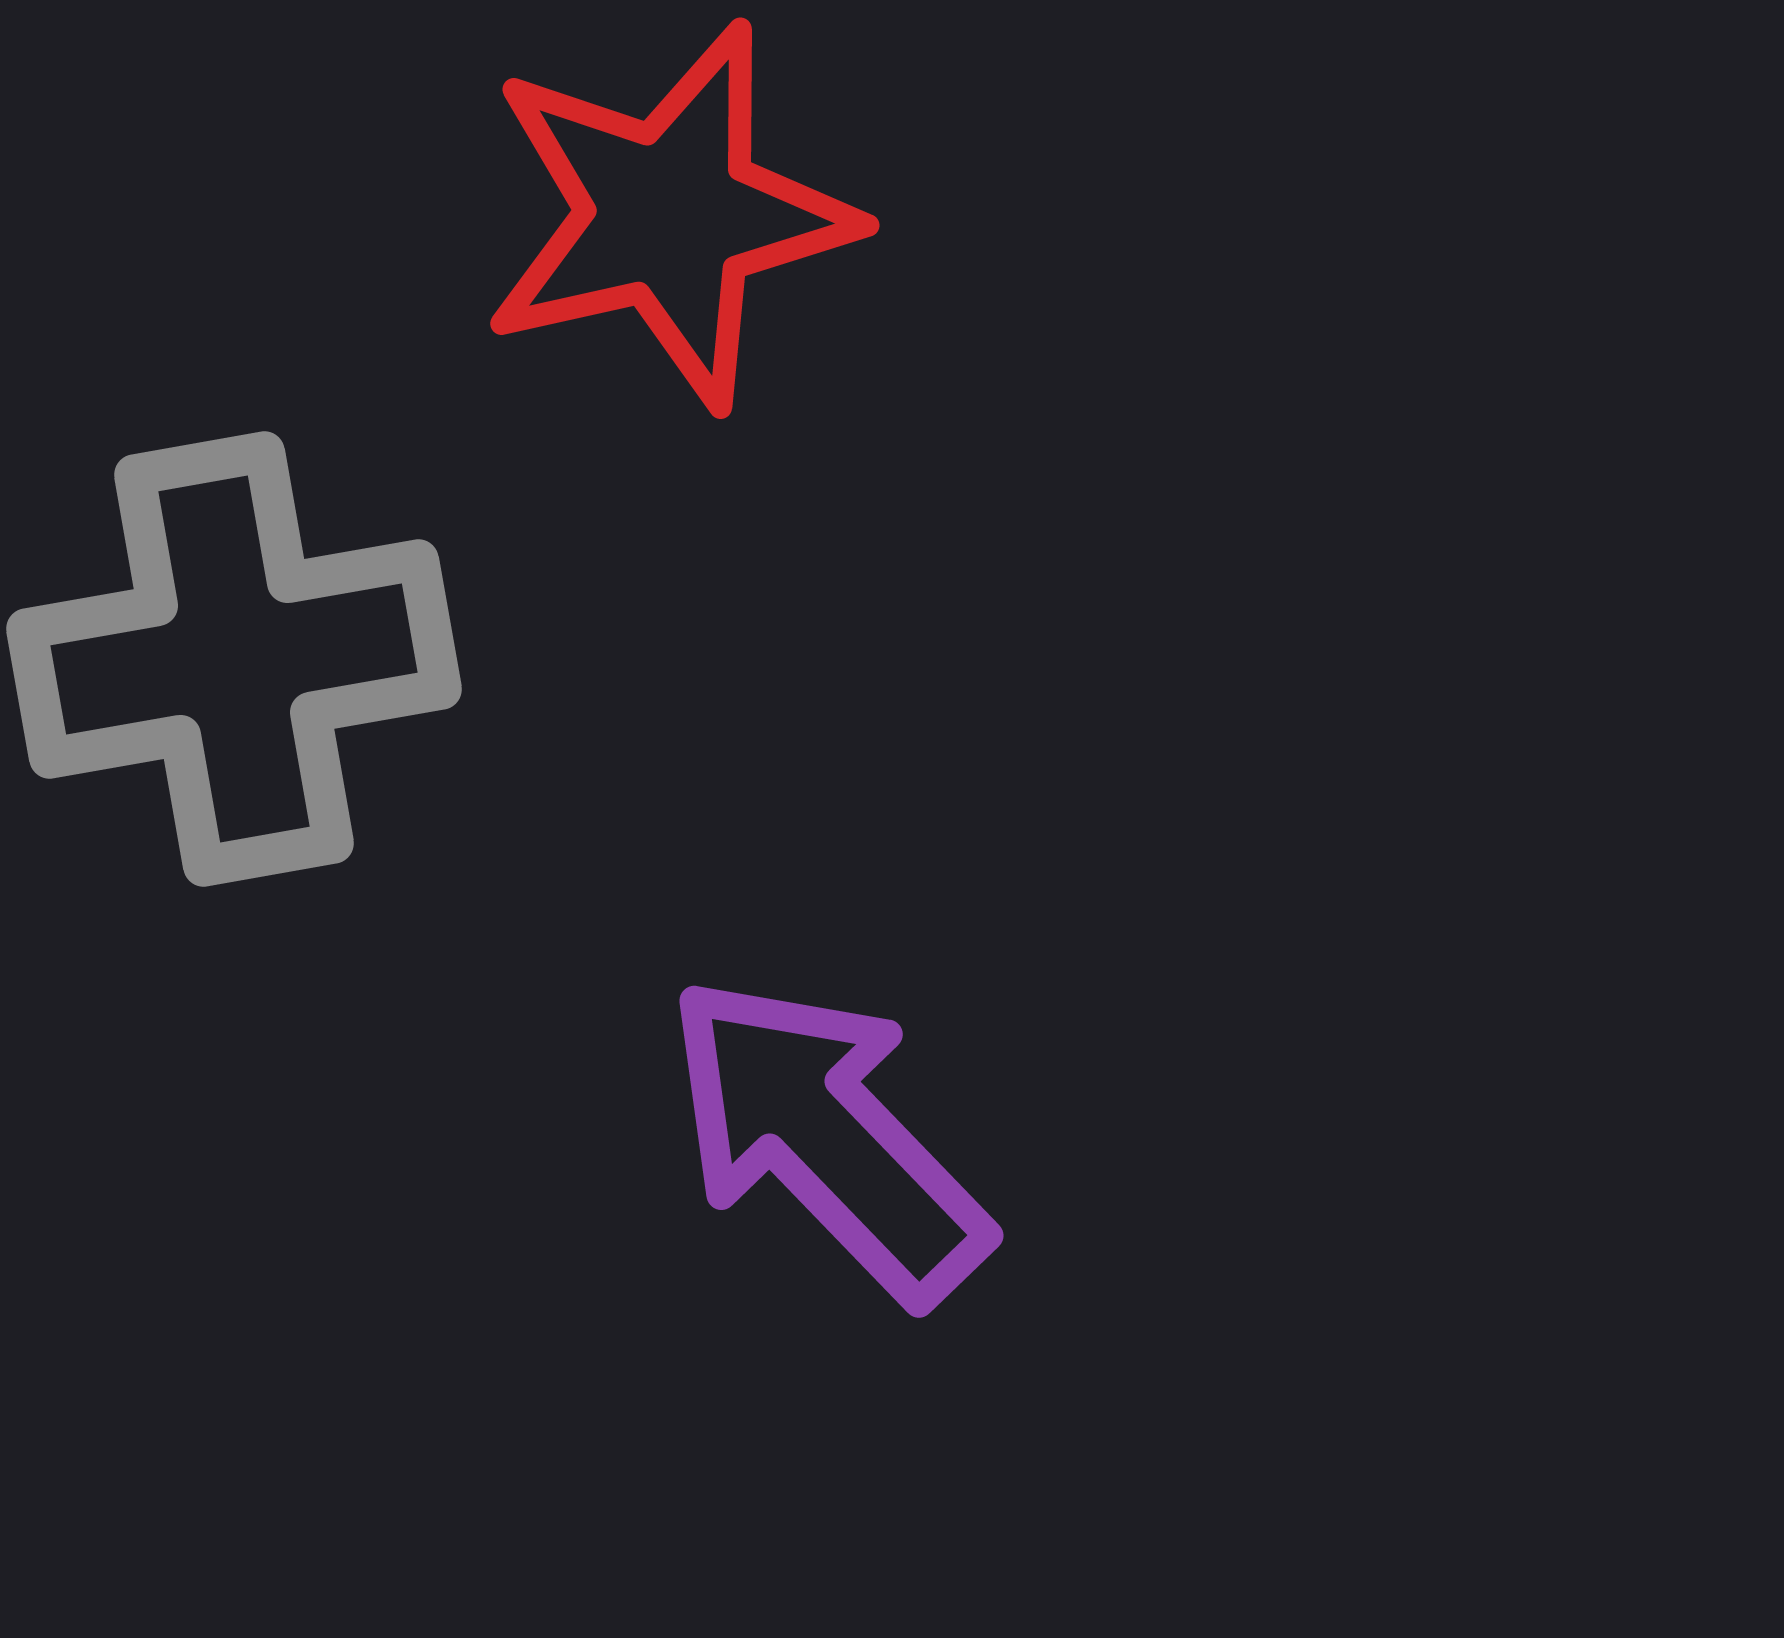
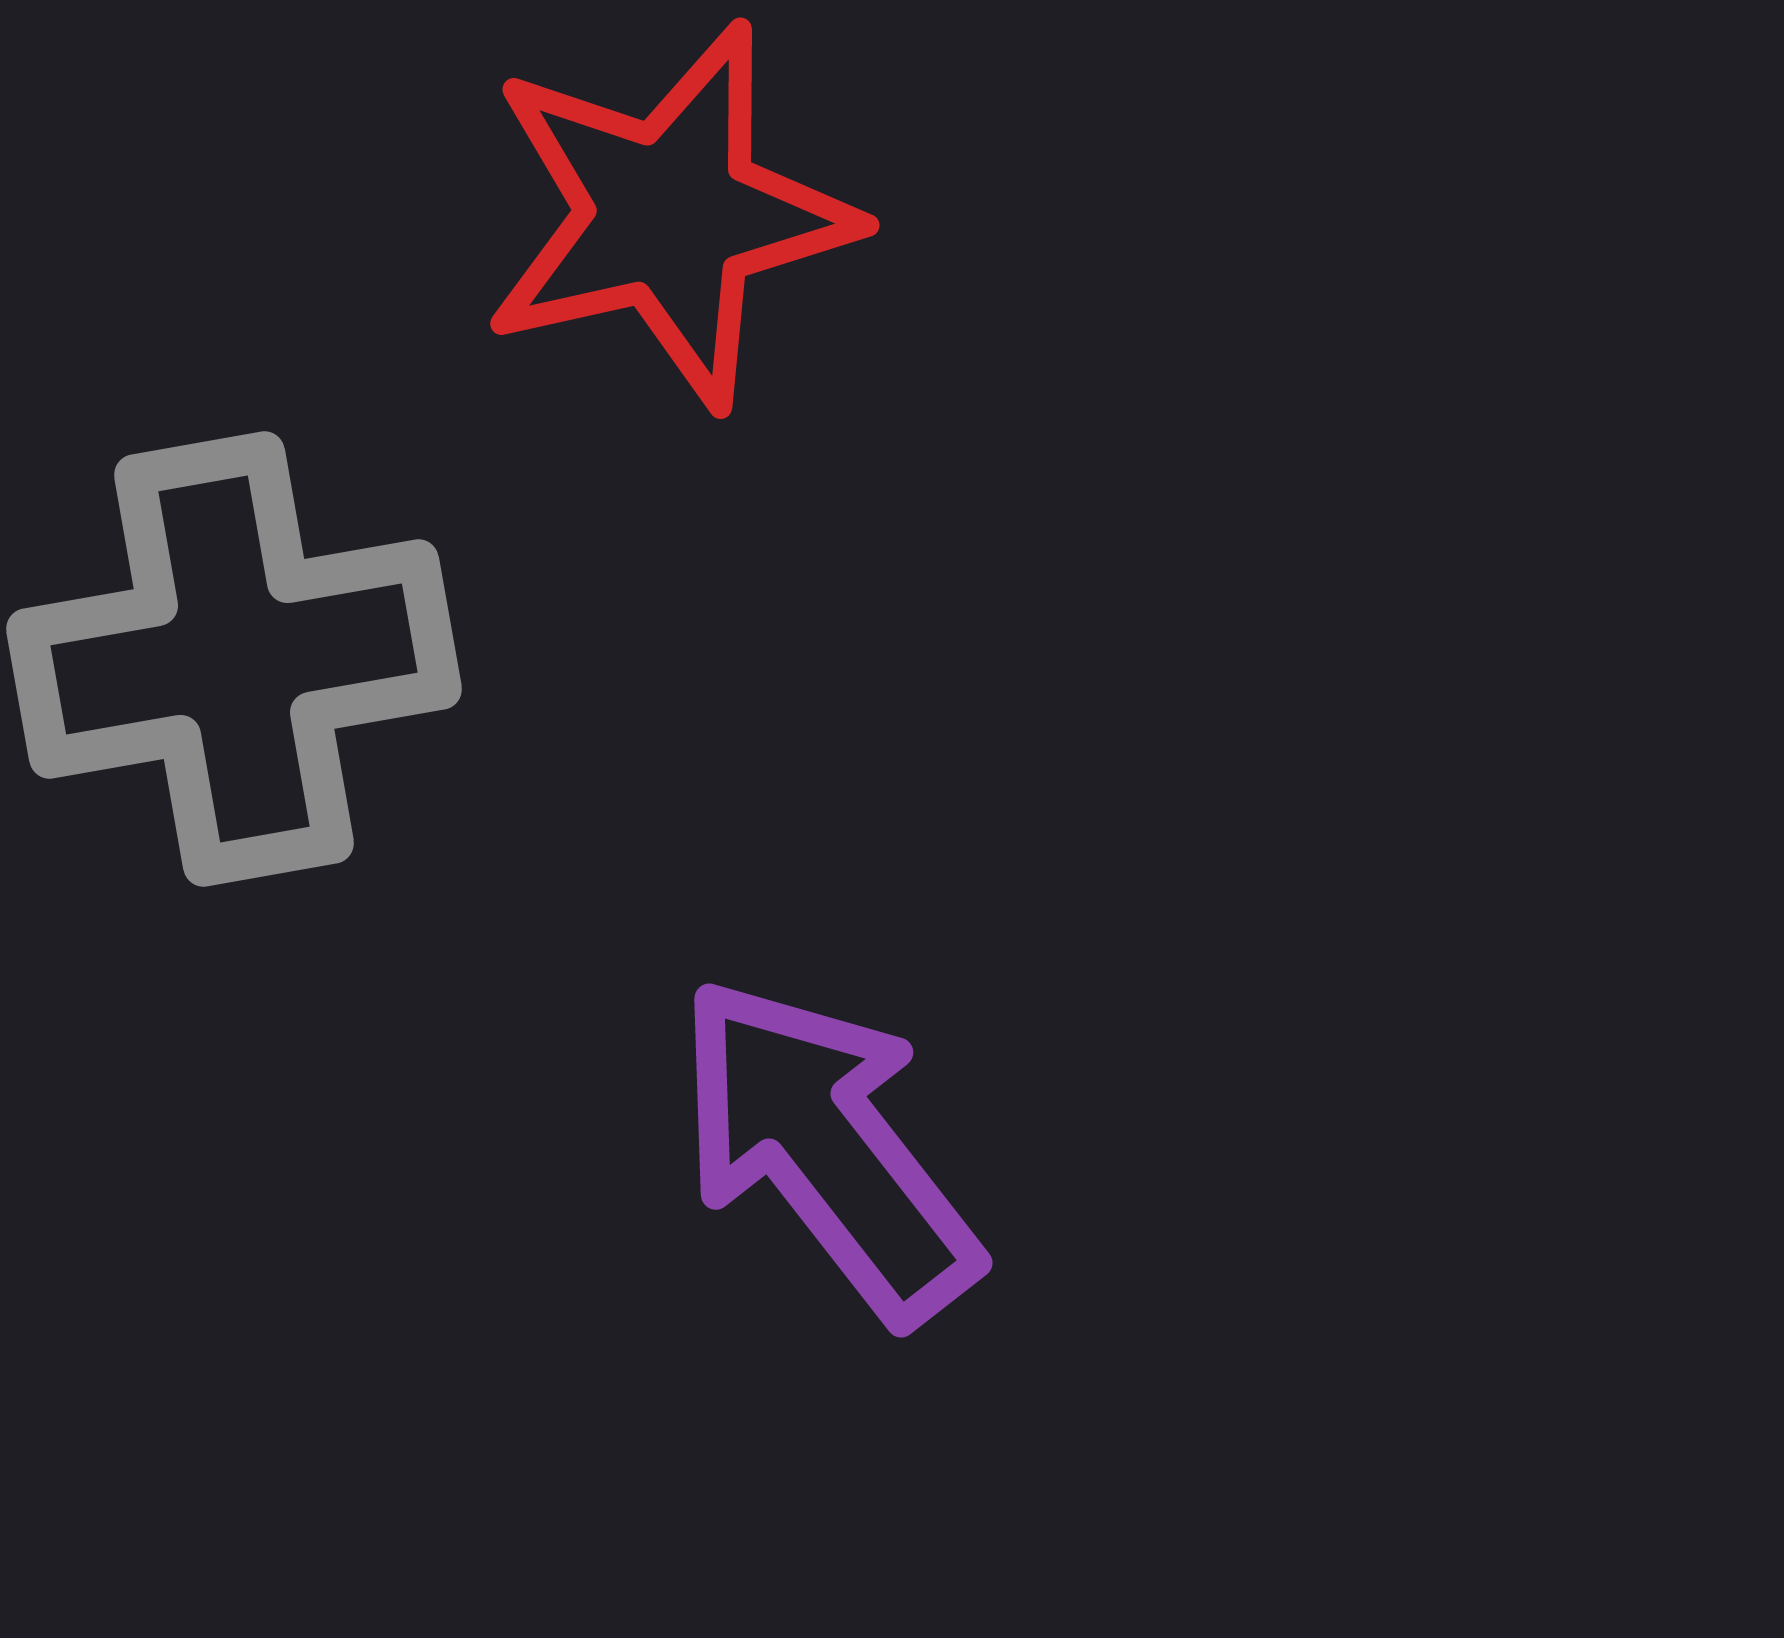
purple arrow: moved 11 px down; rotated 6 degrees clockwise
